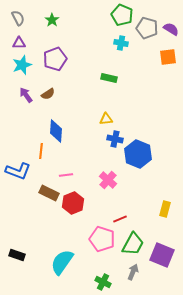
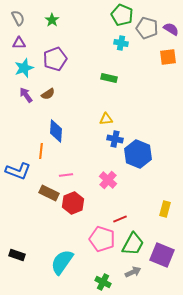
cyan star: moved 2 px right, 3 px down
gray arrow: rotated 42 degrees clockwise
